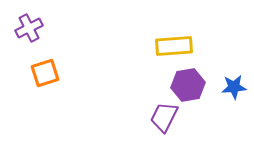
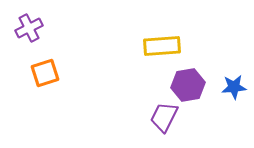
yellow rectangle: moved 12 px left
